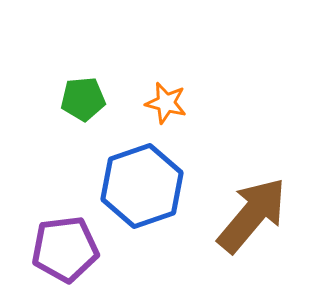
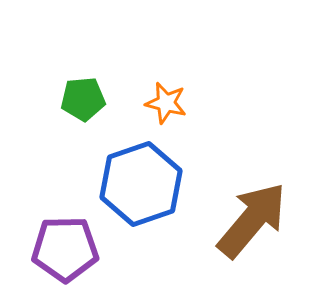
blue hexagon: moved 1 px left, 2 px up
brown arrow: moved 5 px down
purple pentagon: rotated 6 degrees clockwise
